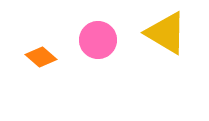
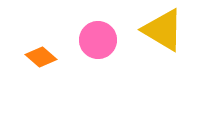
yellow triangle: moved 3 px left, 3 px up
